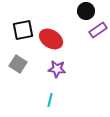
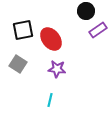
red ellipse: rotated 20 degrees clockwise
